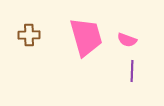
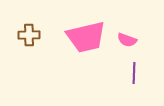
pink trapezoid: rotated 93 degrees clockwise
purple line: moved 2 px right, 2 px down
